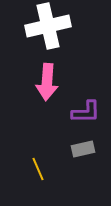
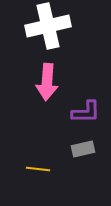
yellow line: rotated 60 degrees counterclockwise
